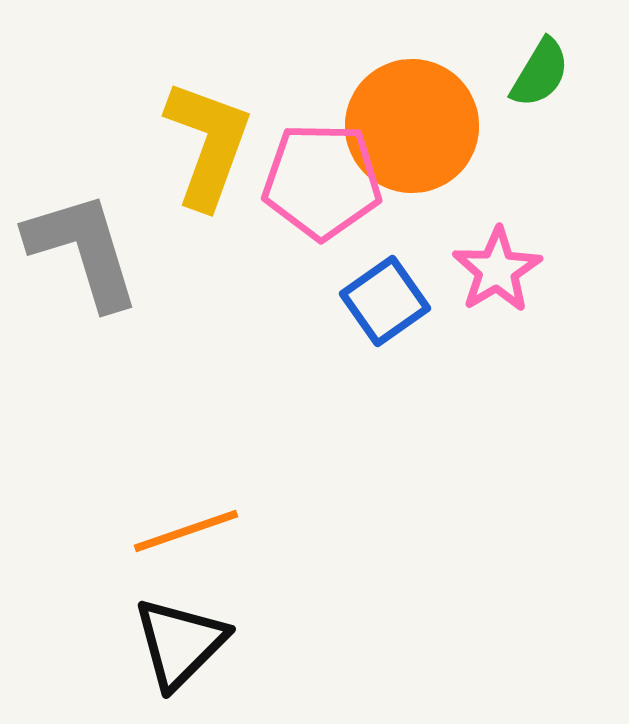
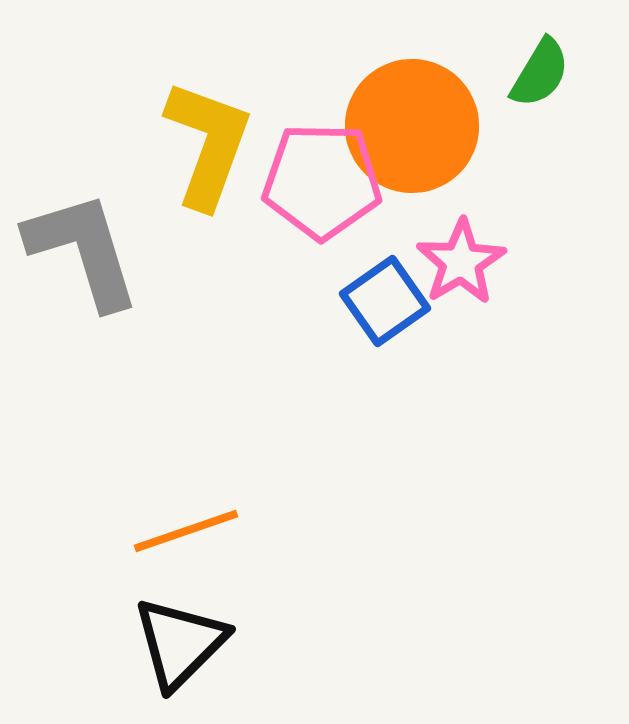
pink star: moved 36 px left, 8 px up
